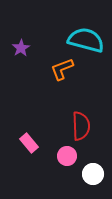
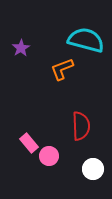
pink circle: moved 18 px left
white circle: moved 5 px up
